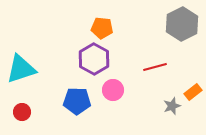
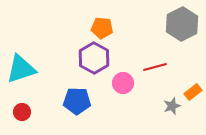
purple hexagon: moved 1 px up
pink circle: moved 10 px right, 7 px up
